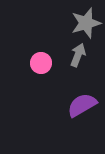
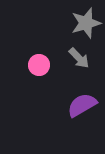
gray arrow: moved 1 px right, 3 px down; rotated 115 degrees clockwise
pink circle: moved 2 px left, 2 px down
